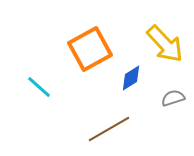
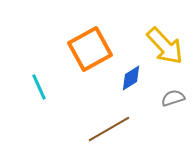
yellow arrow: moved 2 px down
cyan line: rotated 24 degrees clockwise
